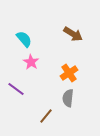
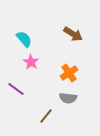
gray semicircle: rotated 90 degrees counterclockwise
